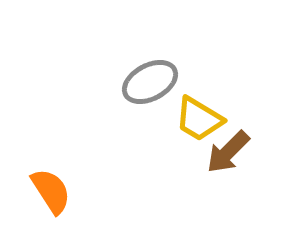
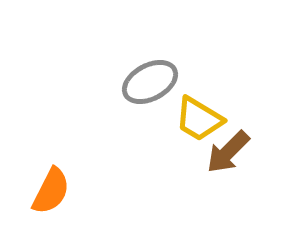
orange semicircle: rotated 60 degrees clockwise
